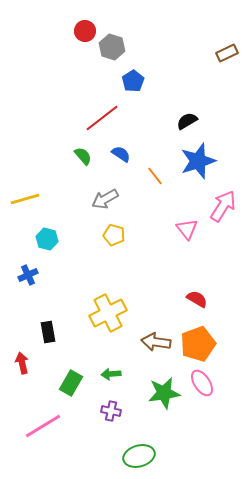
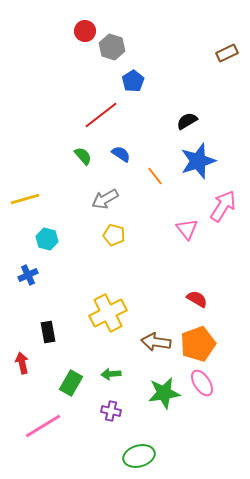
red line: moved 1 px left, 3 px up
